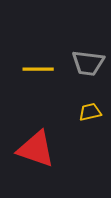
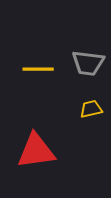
yellow trapezoid: moved 1 px right, 3 px up
red triangle: moved 2 px down; rotated 27 degrees counterclockwise
